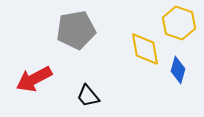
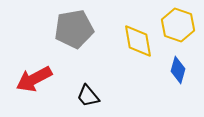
yellow hexagon: moved 1 px left, 2 px down
gray pentagon: moved 2 px left, 1 px up
yellow diamond: moved 7 px left, 8 px up
